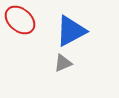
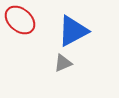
blue triangle: moved 2 px right
